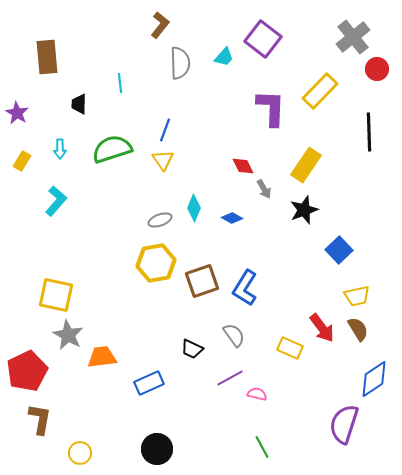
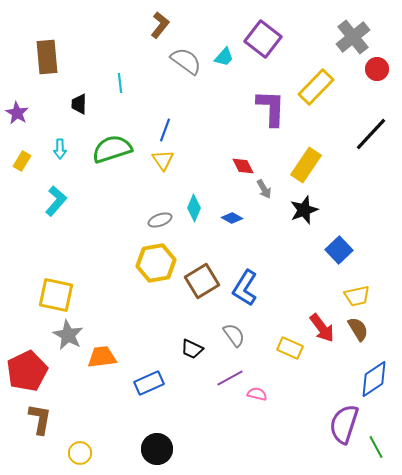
gray semicircle at (180, 63): moved 6 px right, 2 px up; rotated 52 degrees counterclockwise
yellow rectangle at (320, 91): moved 4 px left, 4 px up
black line at (369, 132): moved 2 px right, 2 px down; rotated 45 degrees clockwise
brown square at (202, 281): rotated 12 degrees counterclockwise
green line at (262, 447): moved 114 px right
